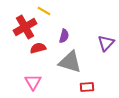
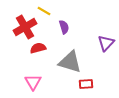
purple semicircle: moved 9 px up; rotated 32 degrees counterclockwise
red rectangle: moved 1 px left, 3 px up
